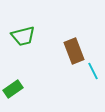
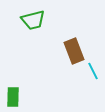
green trapezoid: moved 10 px right, 16 px up
green rectangle: moved 8 px down; rotated 54 degrees counterclockwise
